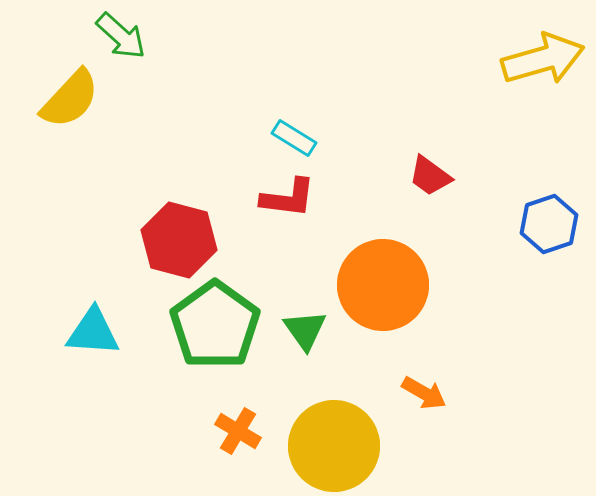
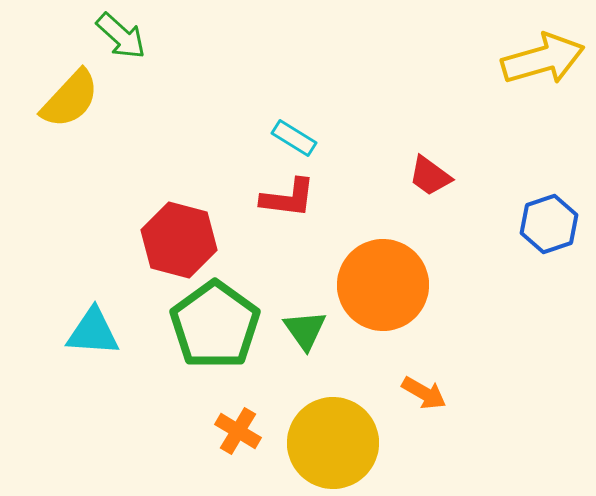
yellow circle: moved 1 px left, 3 px up
